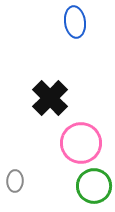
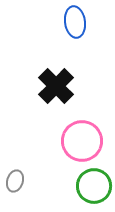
black cross: moved 6 px right, 12 px up
pink circle: moved 1 px right, 2 px up
gray ellipse: rotated 15 degrees clockwise
